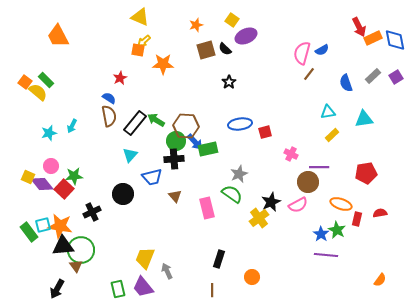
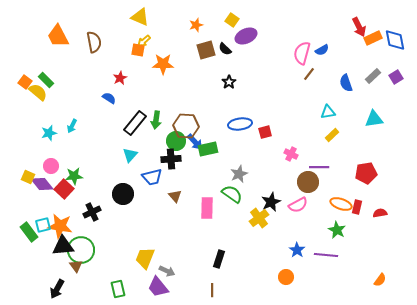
brown semicircle at (109, 116): moved 15 px left, 74 px up
cyan triangle at (364, 119): moved 10 px right
green arrow at (156, 120): rotated 114 degrees counterclockwise
black cross at (174, 159): moved 3 px left
pink rectangle at (207, 208): rotated 15 degrees clockwise
red rectangle at (357, 219): moved 12 px up
blue star at (321, 234): moved 24 px left, 16 px down
gray arrow at (167, 271): rotated 140 degrees clockwise
orange circle at (252, 277): moved 34 px right
purple trapezoid at (143, 287): moved 15 px right
